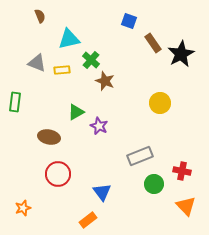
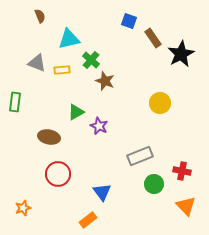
brown rectangle: moved 5 px up
